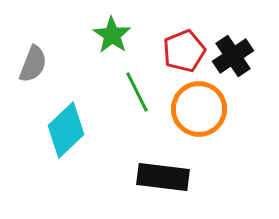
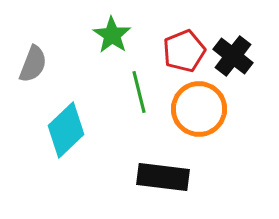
black cross: rotated 18 degrees counterclockwise
green line: moved 2 px right; rotated 12 degrees clockwise
